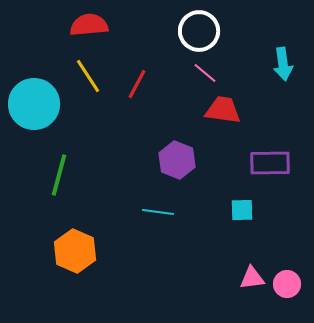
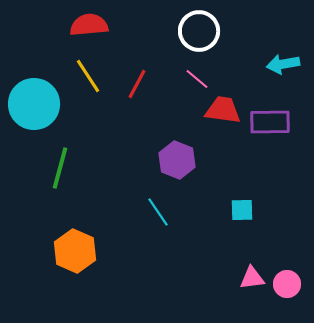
cyan arrow: rotated 88 degrees clockwise
pink line: moved 8 px left, 6 px down
purple rectangle: moved 41 px up
green line: moved 1 px right, 7 px up
cyan line: rotated 48 degrees clockwise
